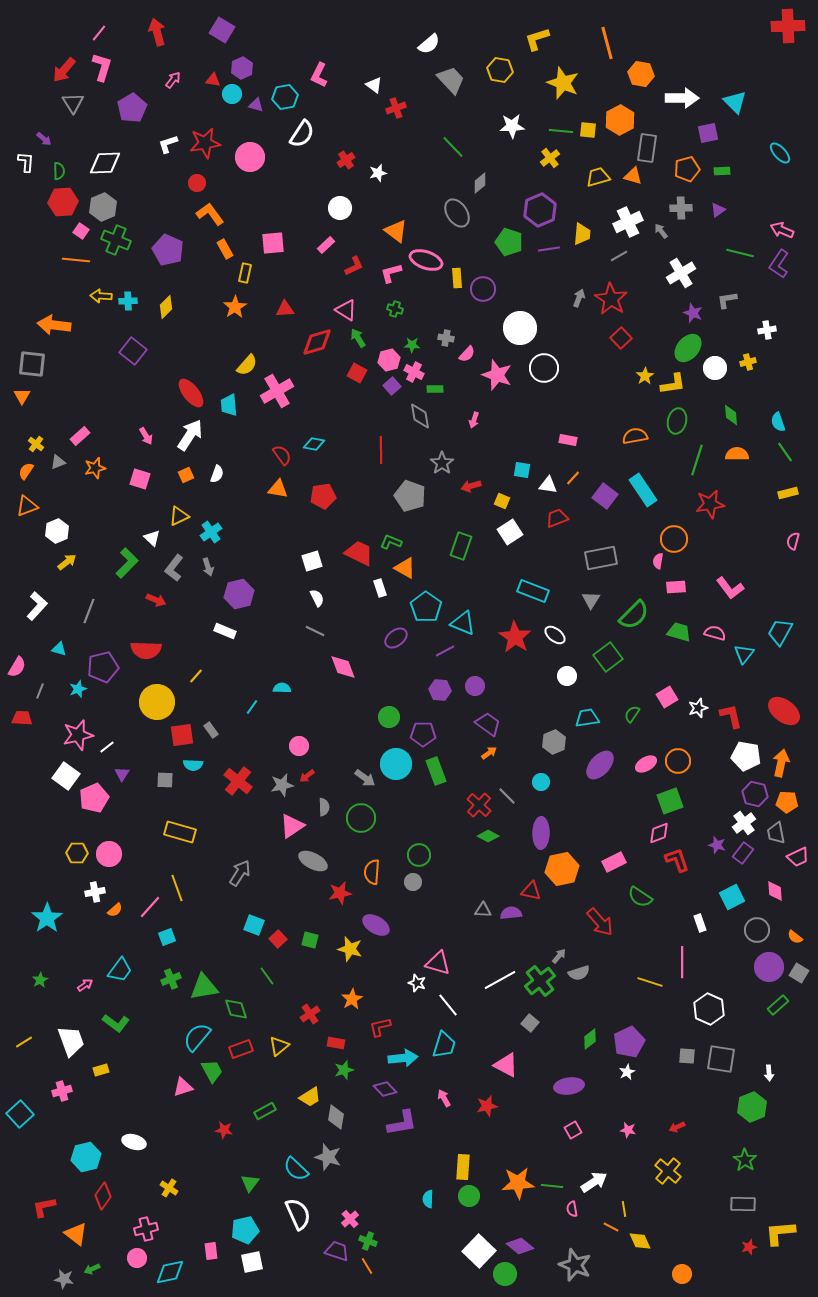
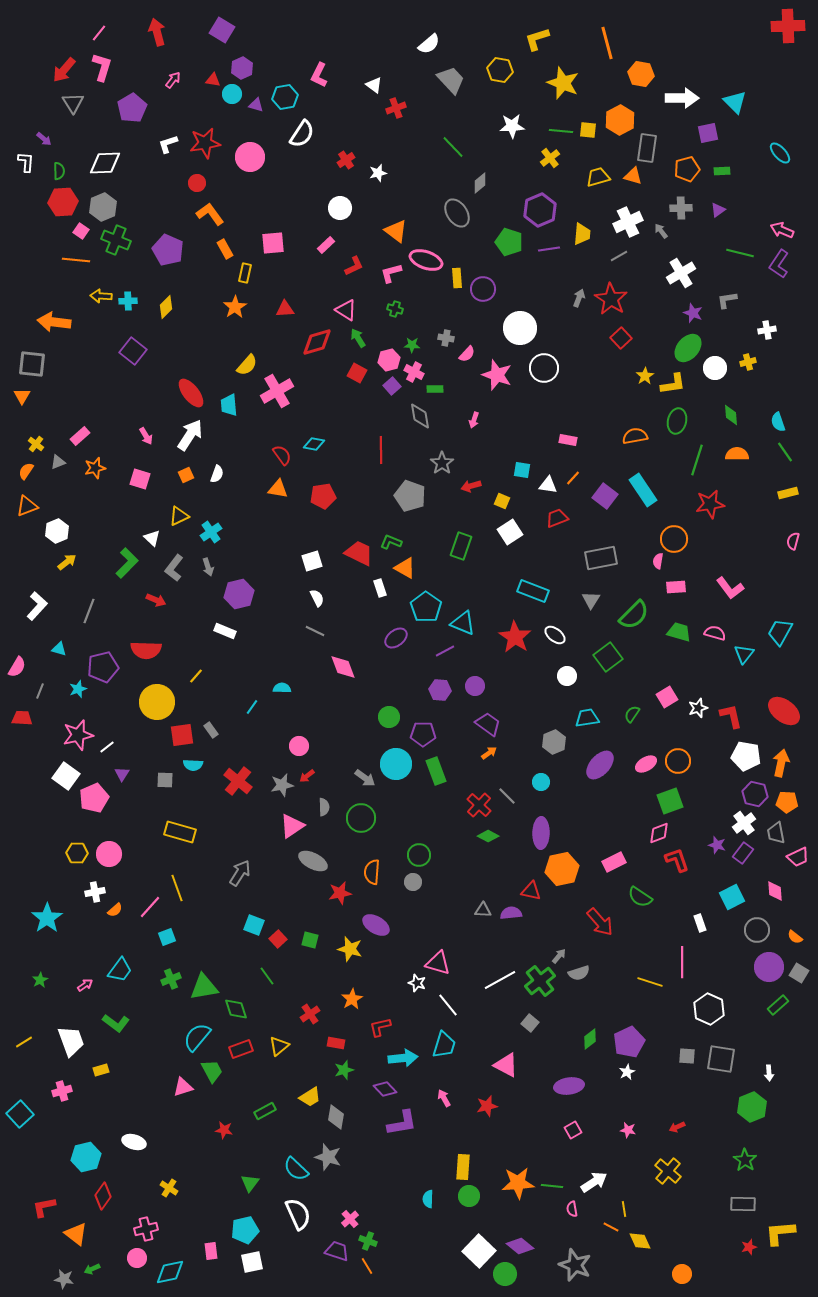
orange arrow at (54, 325): moved 3 px up
